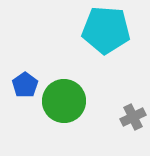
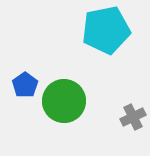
cyan pentagon: rotated 15 degrees counterclockwise
